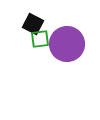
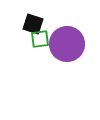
black square: rotated 10 degrees counterclockwise
